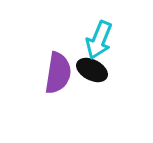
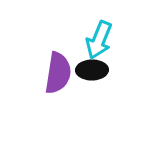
black ellipse: rotated 28 degrees counterclockwise
